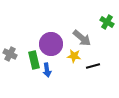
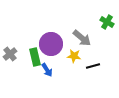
gray cross: rotated 24 degrees clockwise
green rectangle: moved 1 px right, 3 px up
blue arrow: rotated 24 degrees counterclockwise
